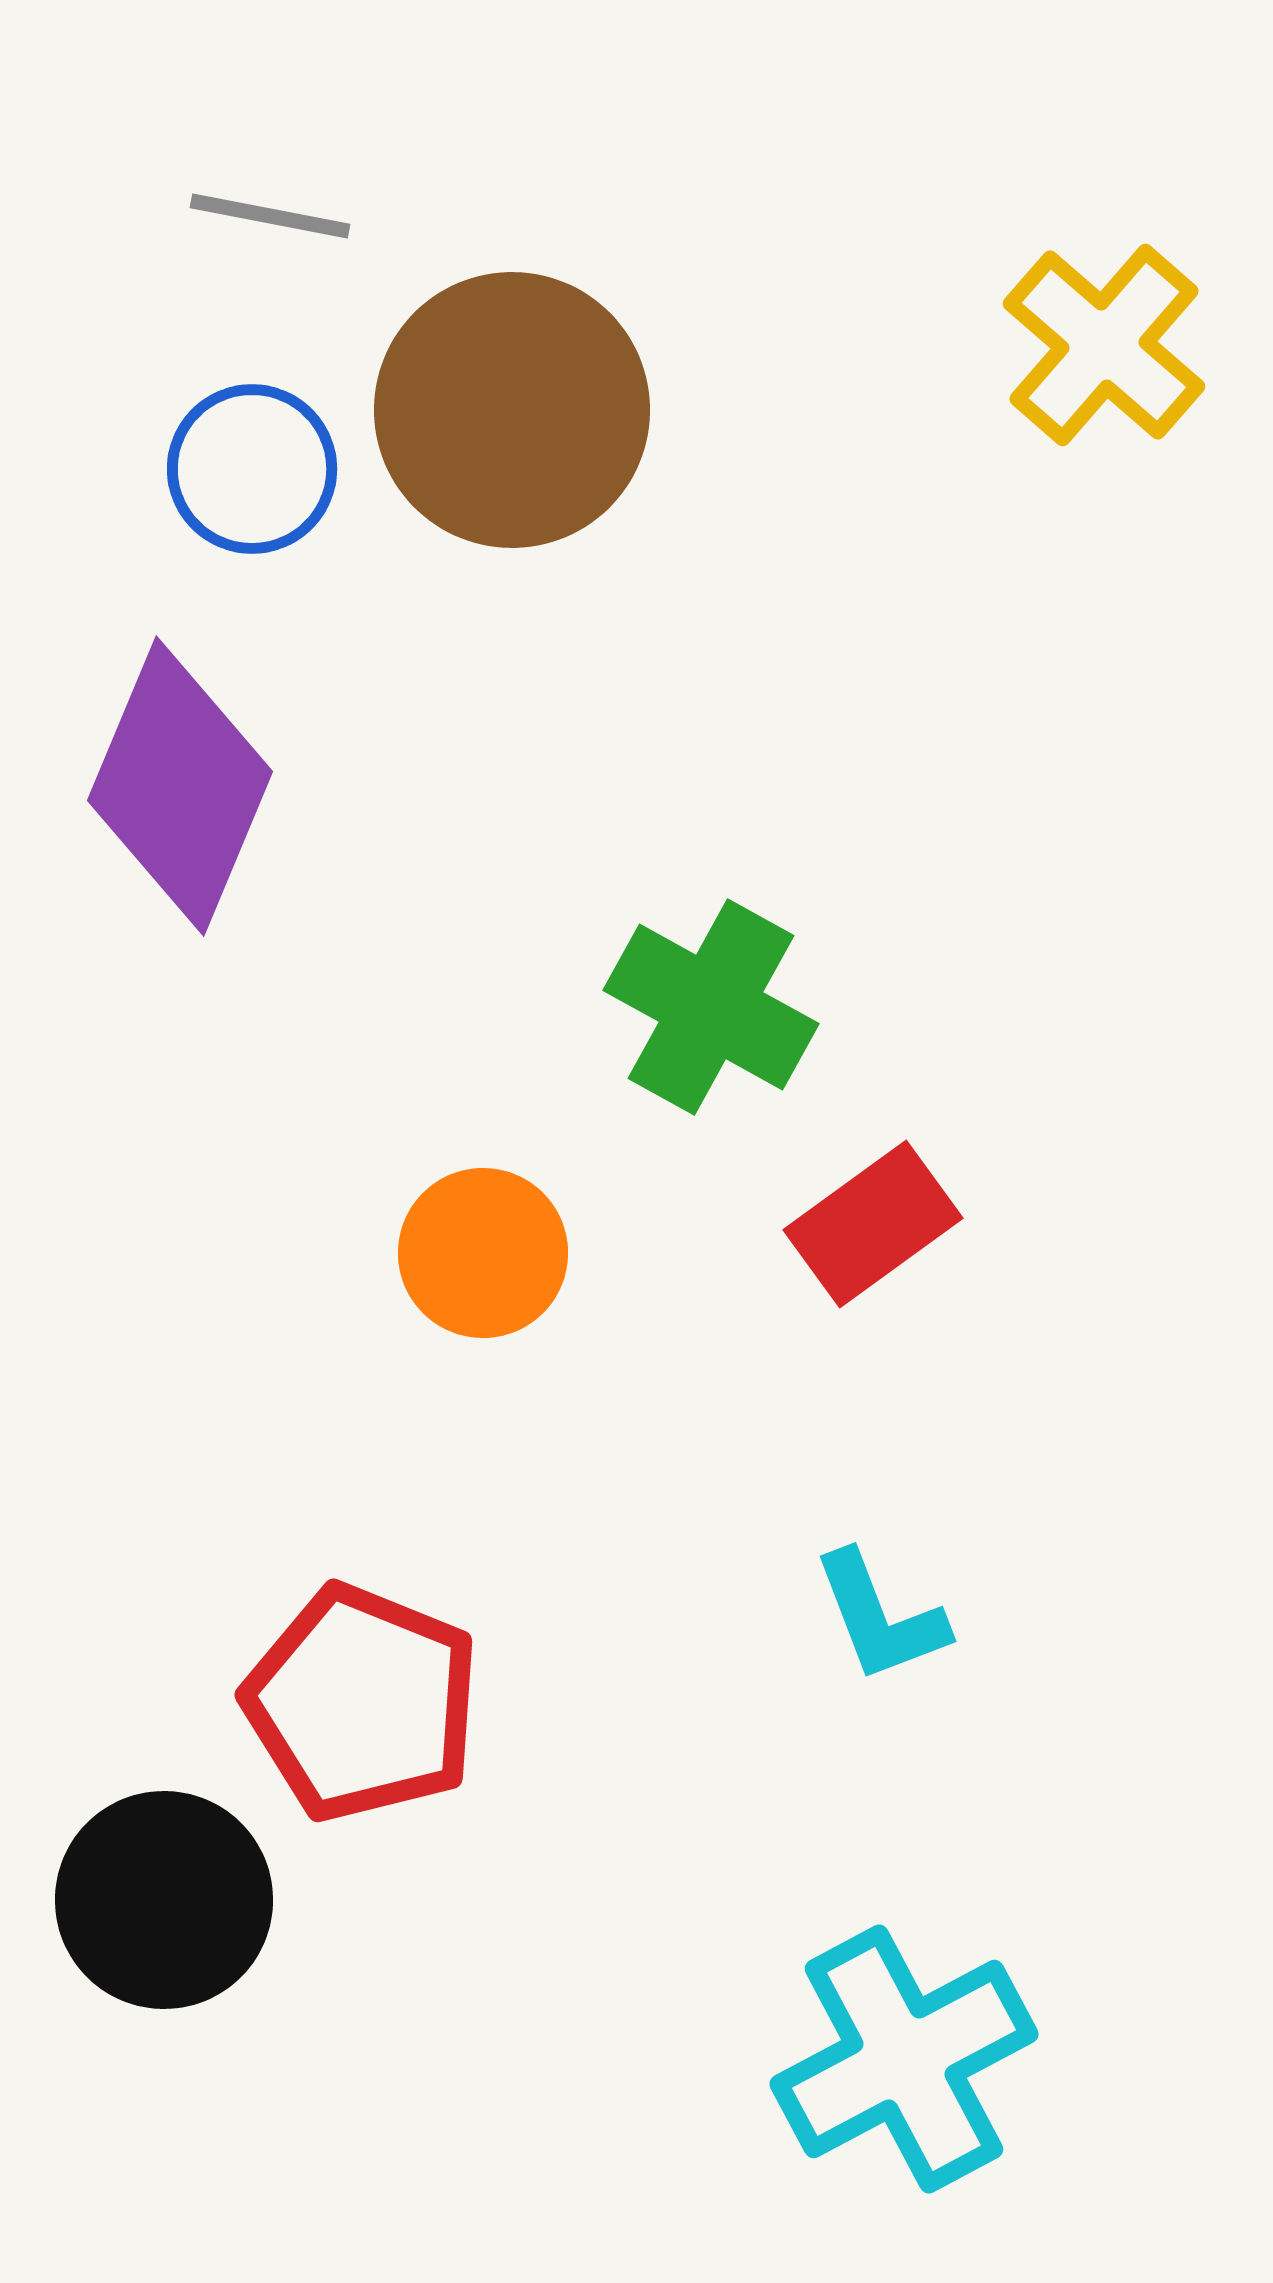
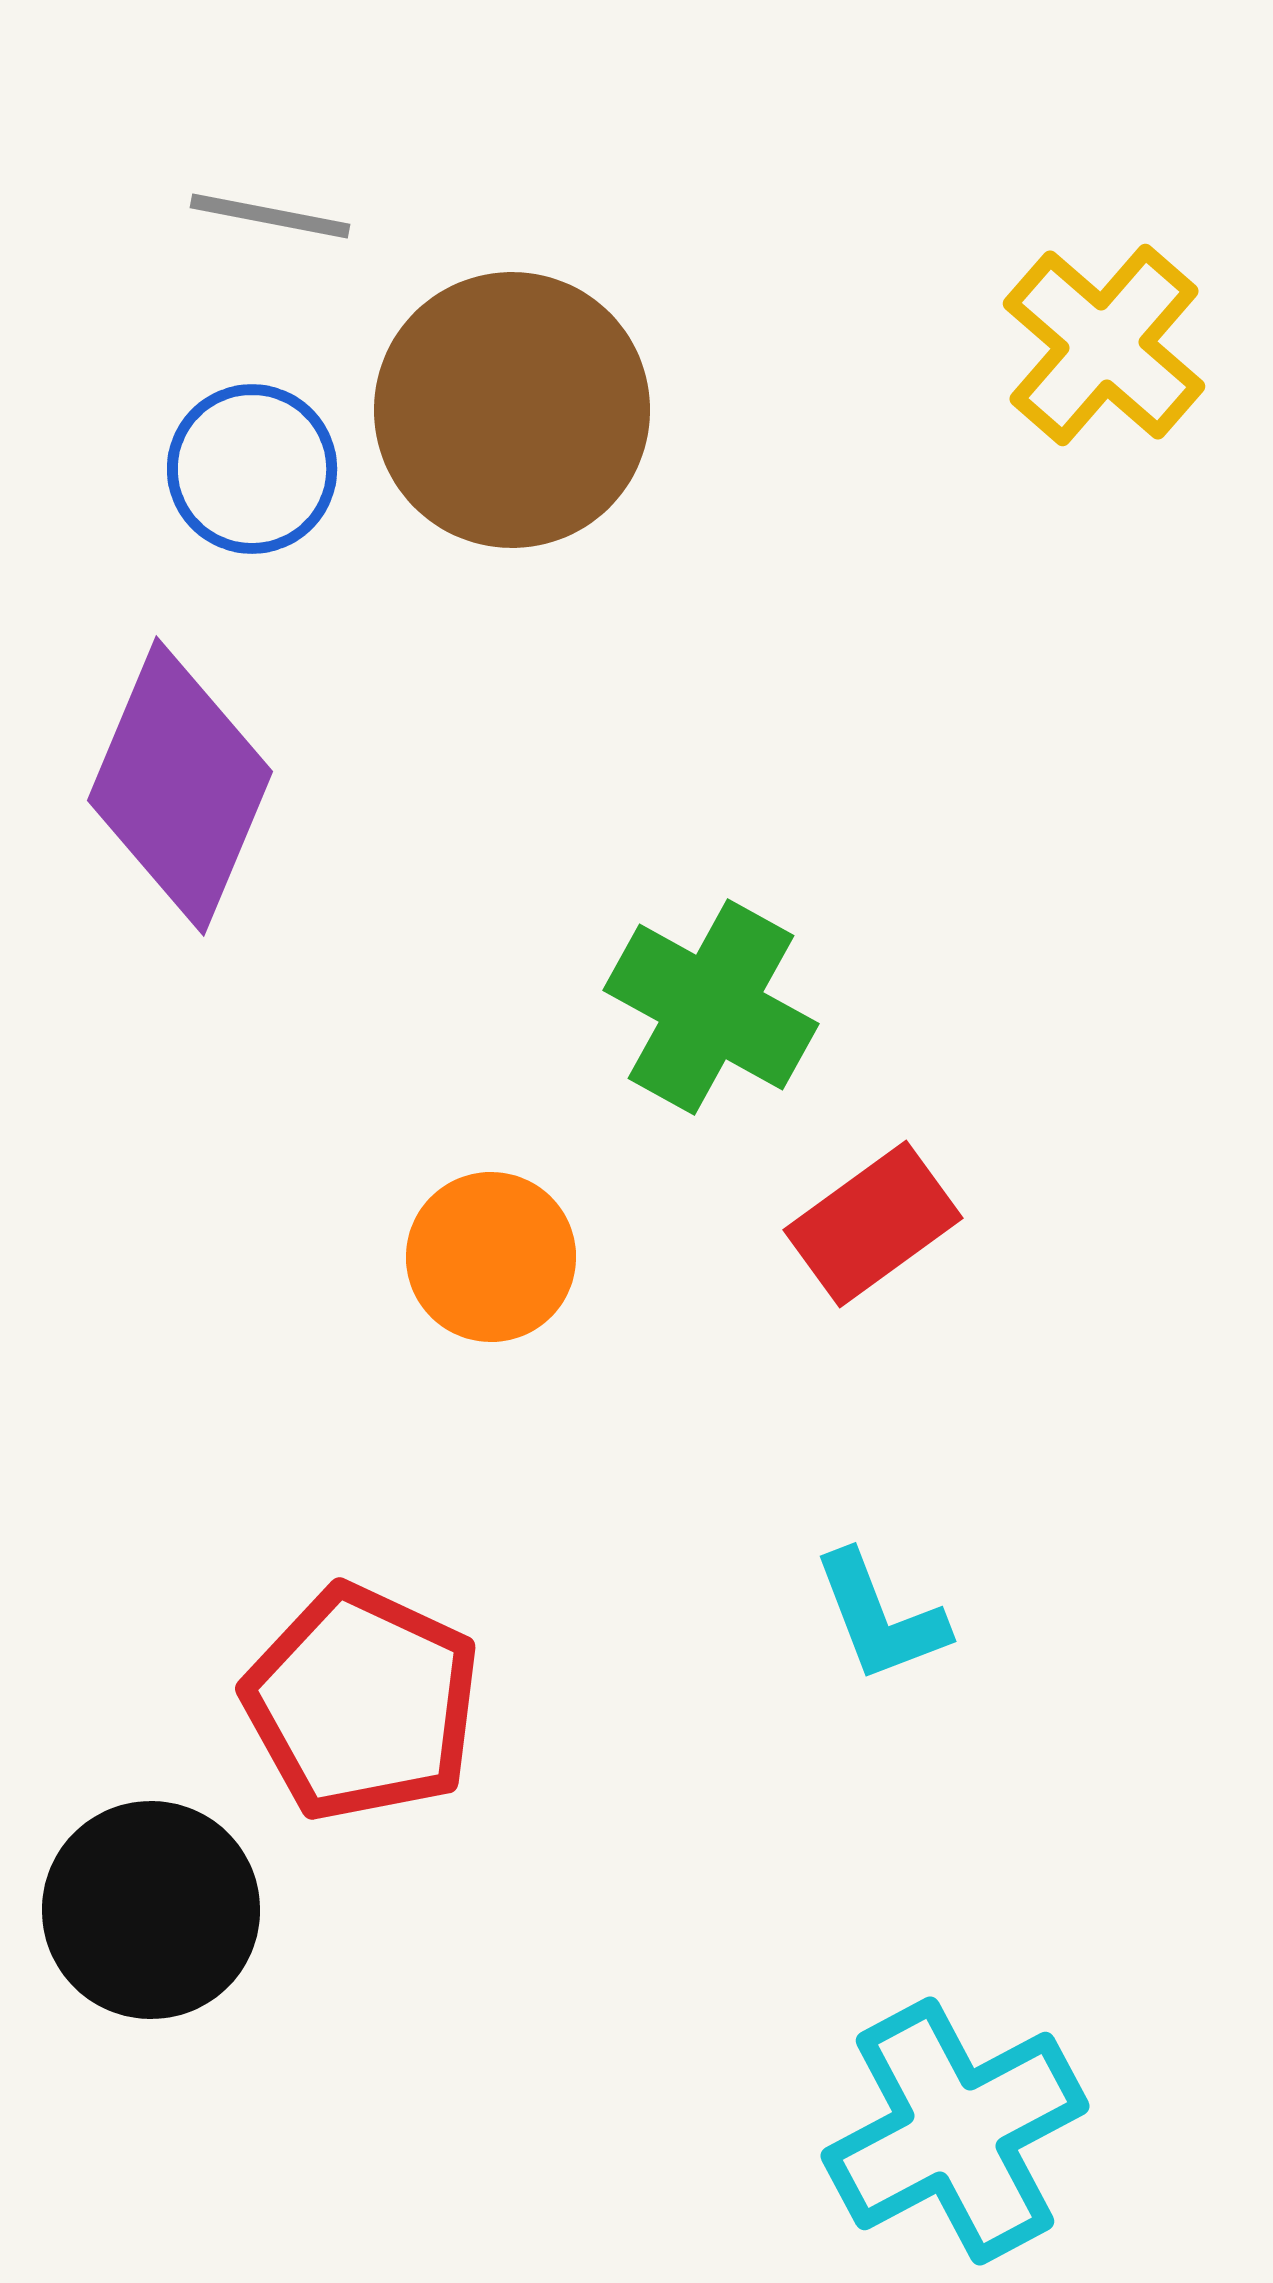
orange circle: moved 8 px right, 4 px down
red pentagon: rotated 3 degrees clockwise
black circle: moved 13 px left, 10 px down
cyan cross: moved 51 px right, 72 px down
